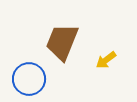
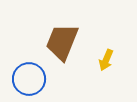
yellow arrow: rotated 30 degrees counterclockwise
